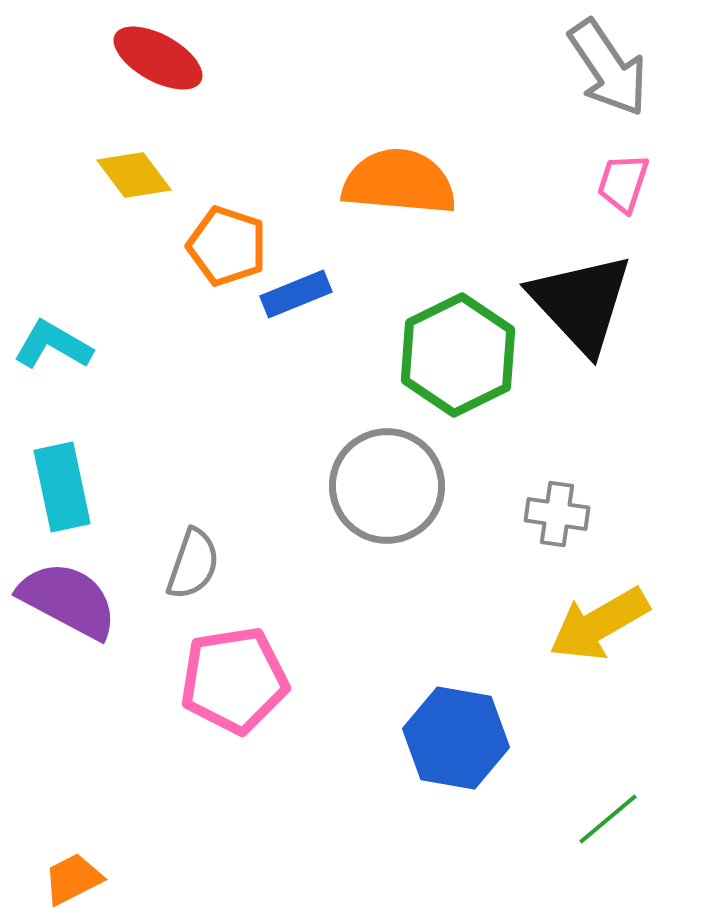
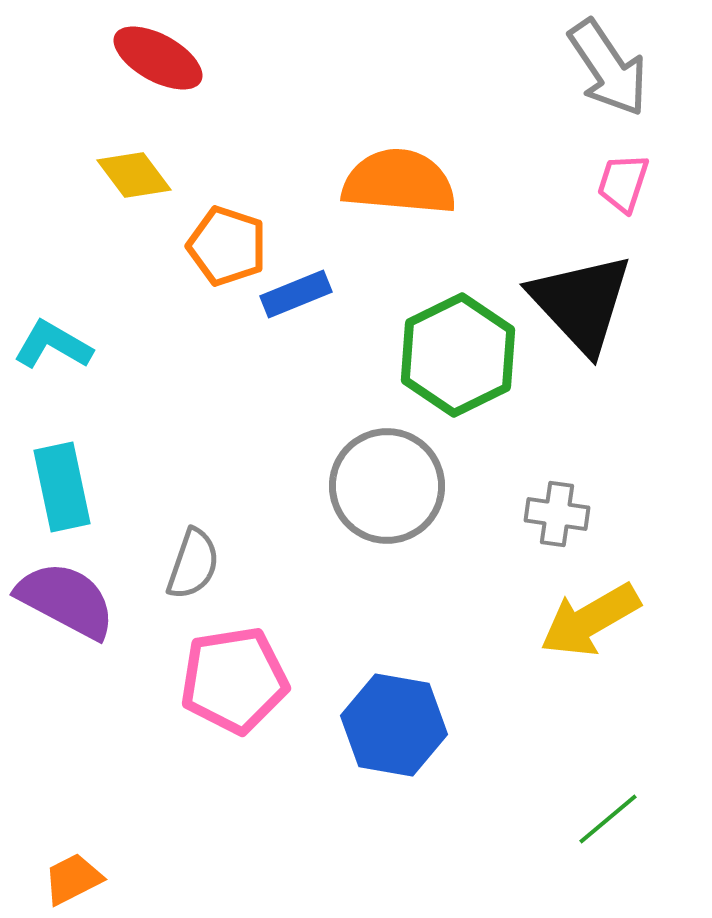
purple semicircle: moved 2 px left
yellow arrow: moved 9 px left, 4 px up
blue hexagon: moved 62 px left, 13 px up
